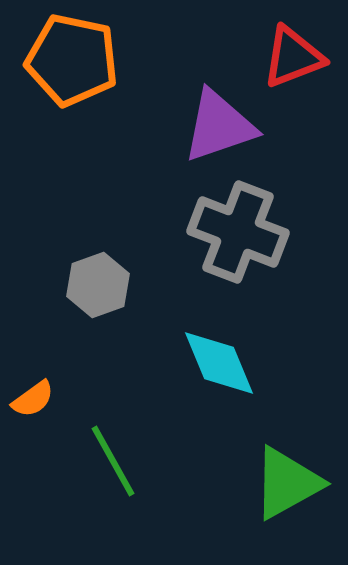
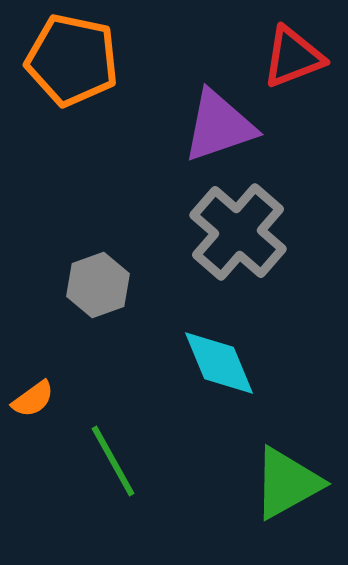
gray cross: rotated 20 degrees clockwise
